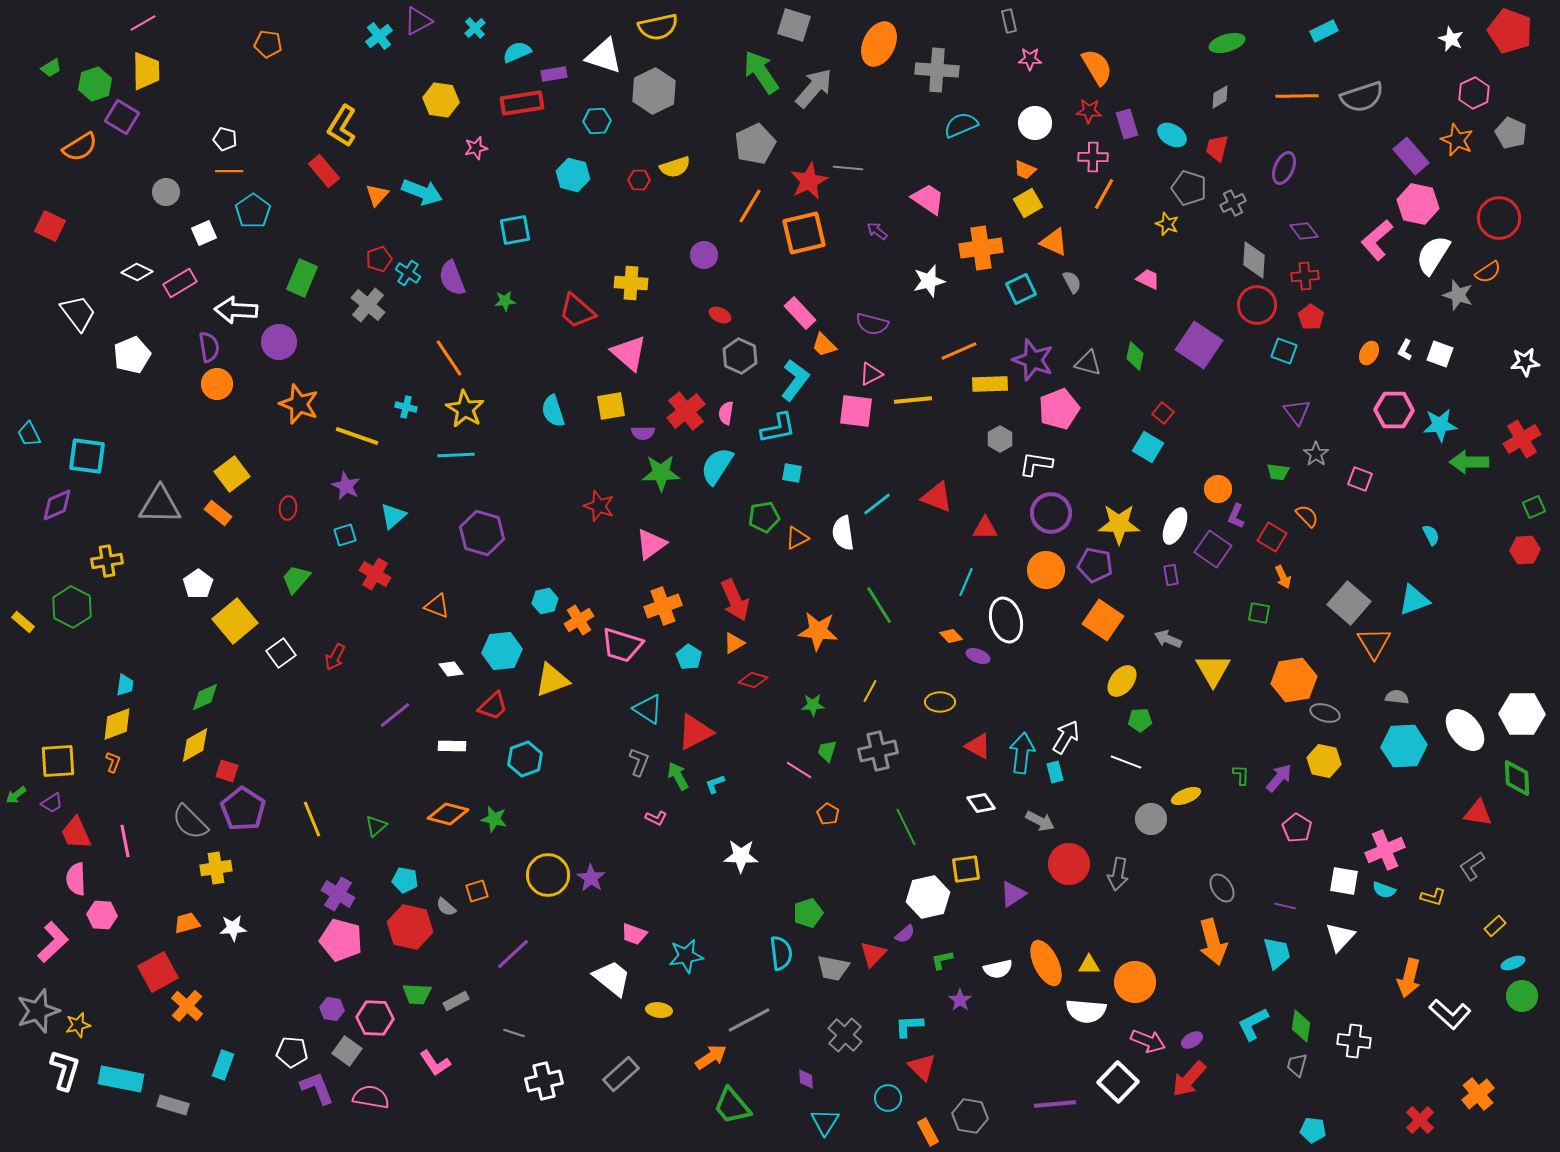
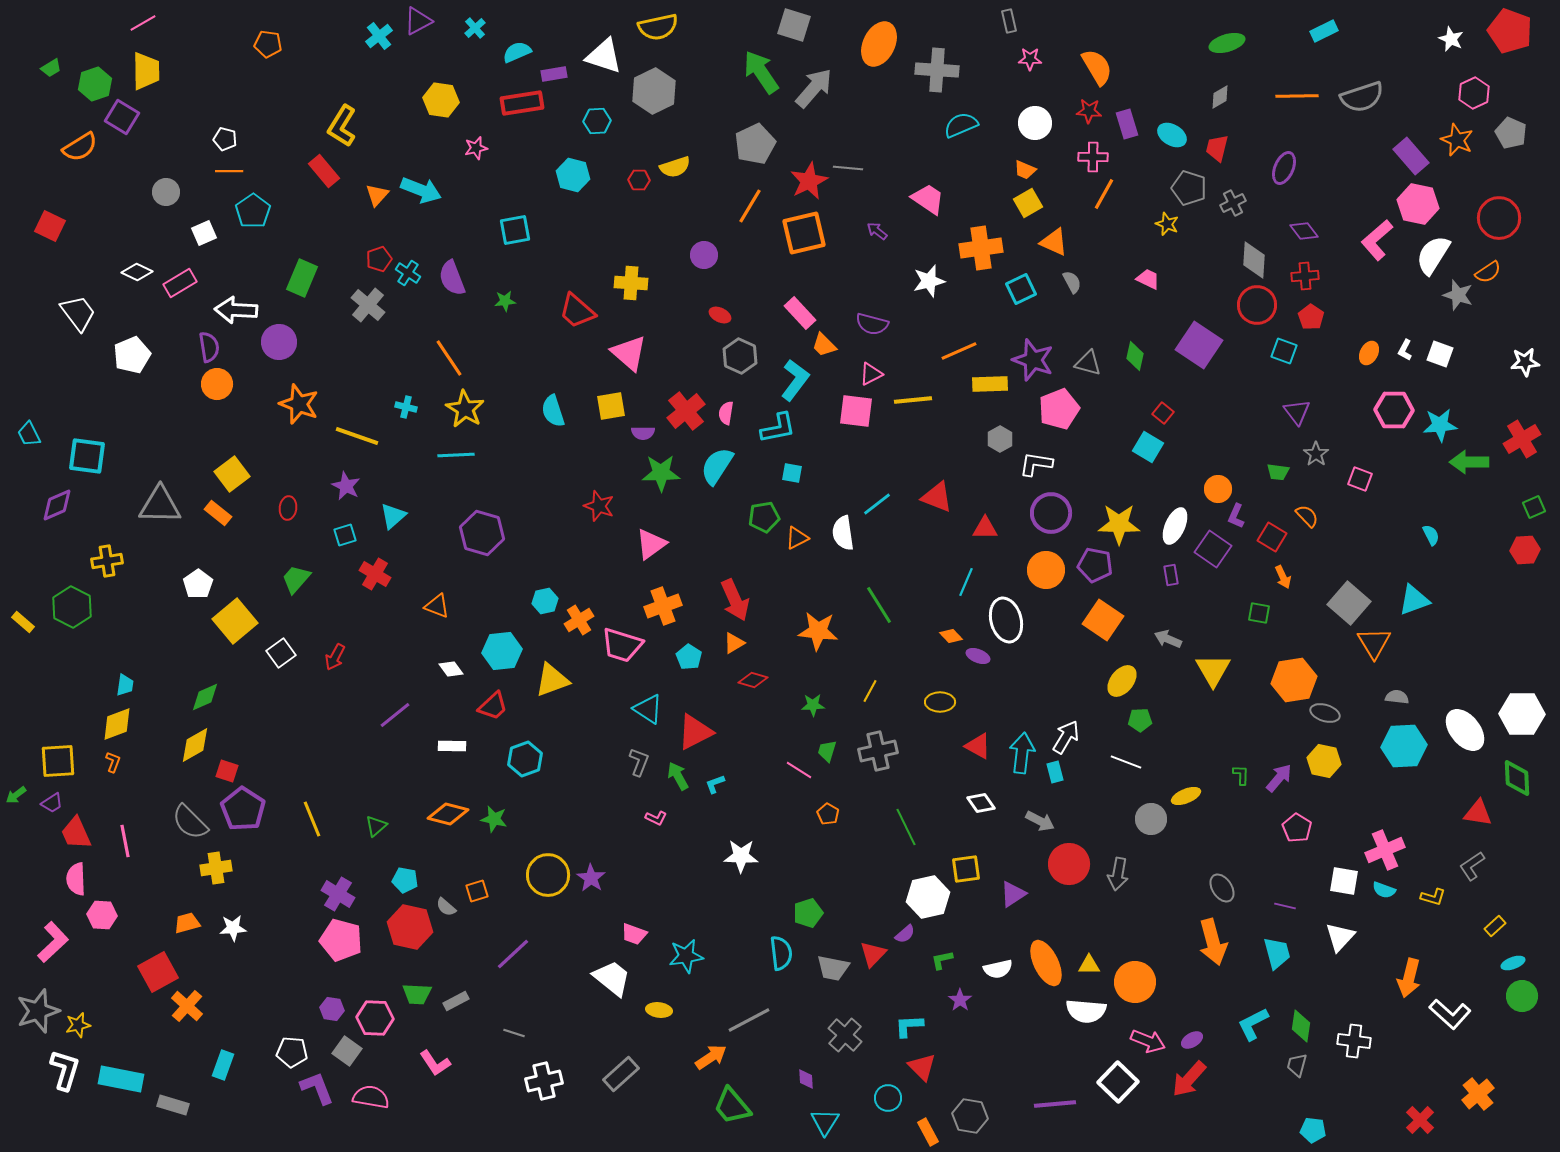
cyan arrow at (422, 192): moved 1 px left, 2 px up
